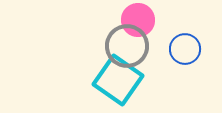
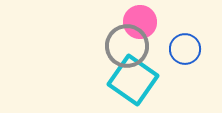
pink circle: moved 2 px right, 2 px down
cyan square: moved 15 px right
